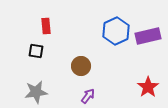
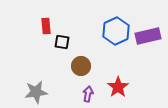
black square: moved 26 px right, 9 px up
red star: moved 30 px left
purple arrow: moved 2 px up; rotated 28 degrees counterclockwise
